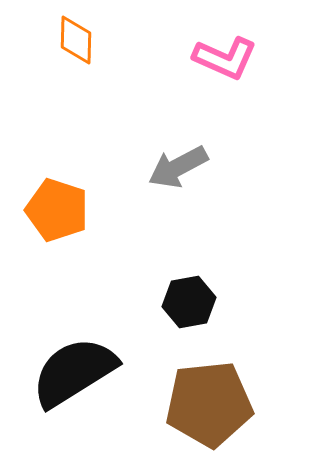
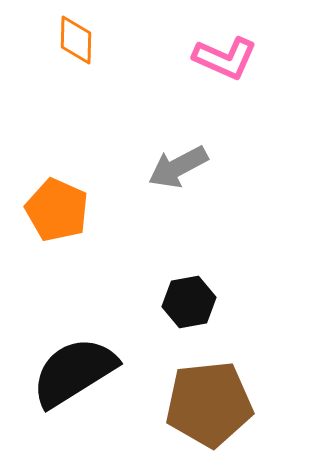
orange pentagon: rotated 6 degrees clockwise
